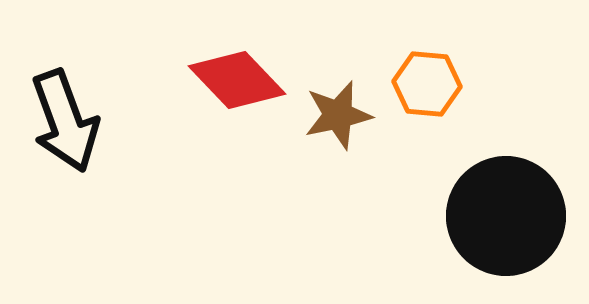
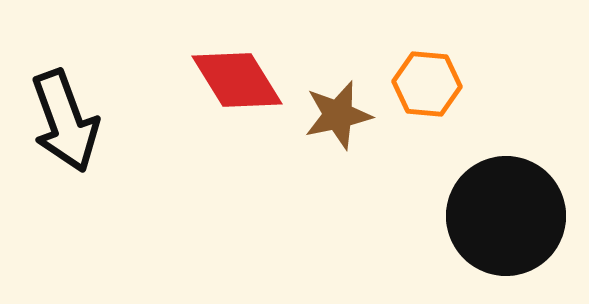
red diamond: rotated 12 degrees clockwise
